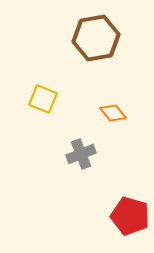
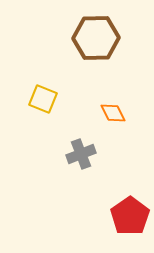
brown hexagon: rotated 9 degrees clockwise
orange diamond: rotated 12 degrees clockwise
red pentagon: rotated 21 degrees clockwise
